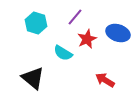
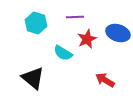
purple line: rotated 48 degrees clockwise
